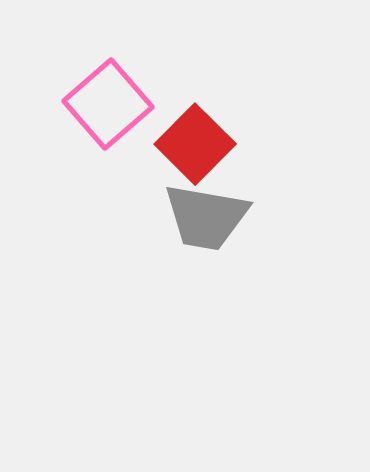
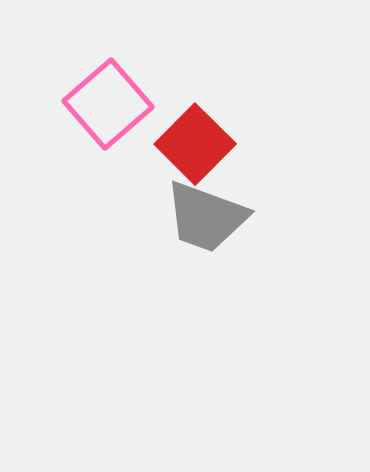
gray trapezoid: rotated 10 degrees clockwise
